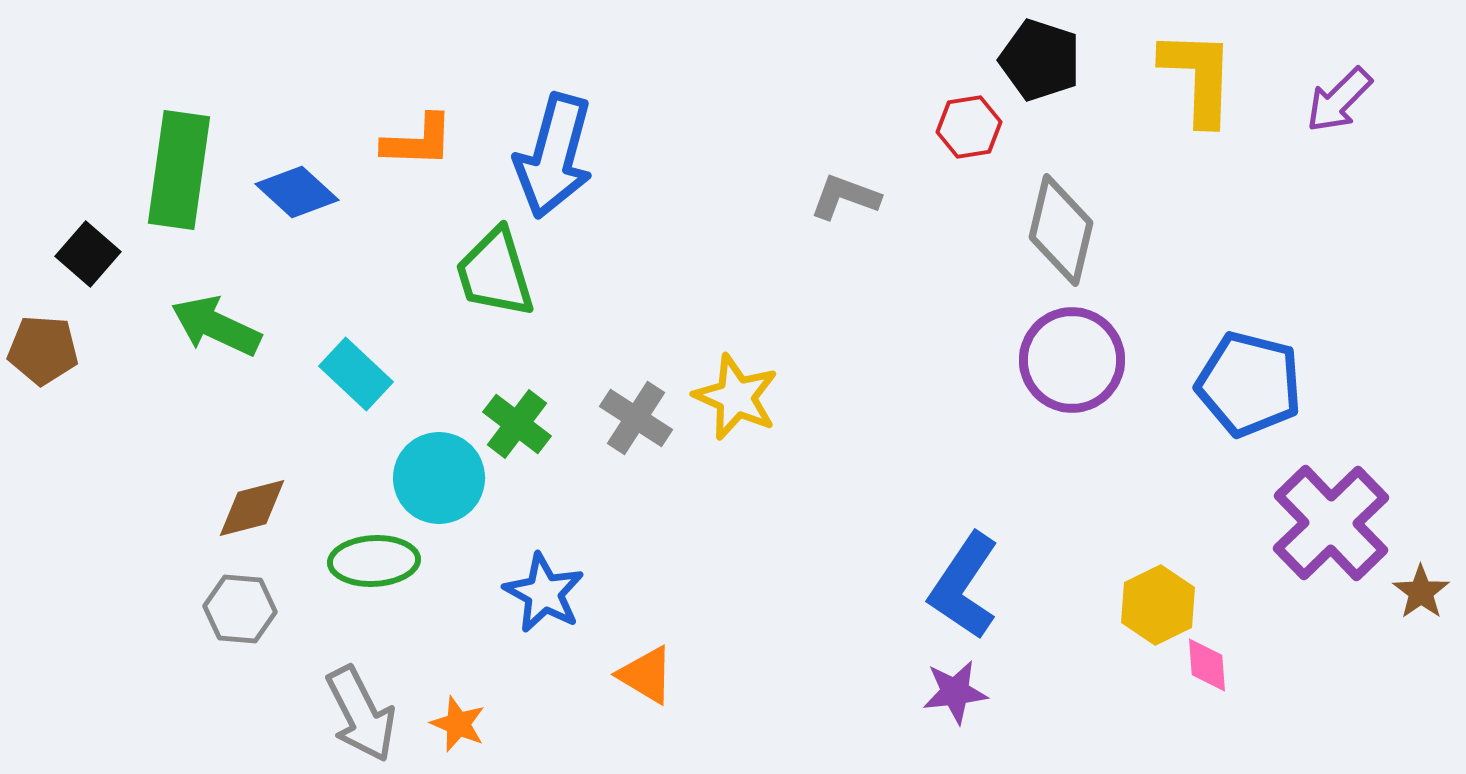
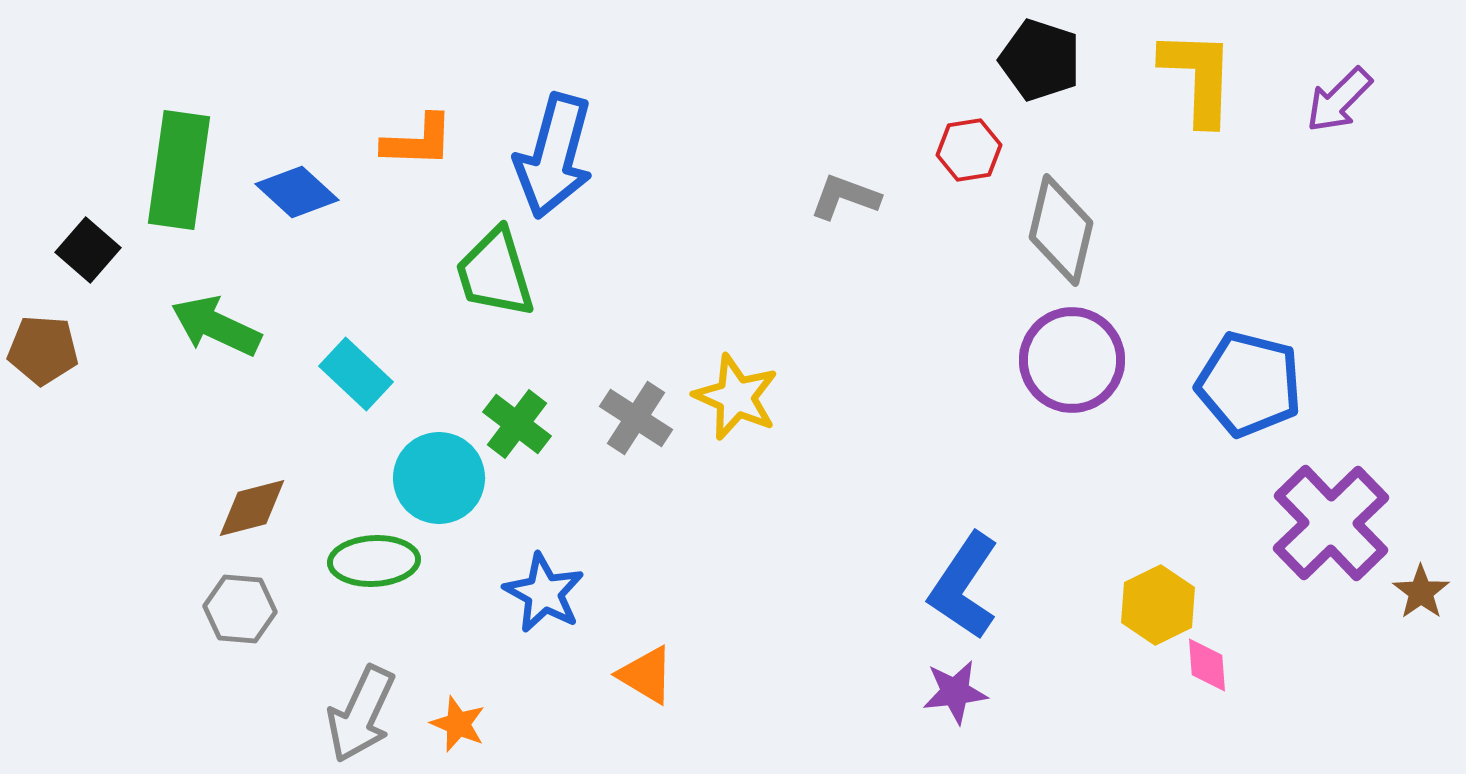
red hexagon: moved 23 px down
black square: moved 4 px up
gray arrow: rotated 52 degrees clockwise
